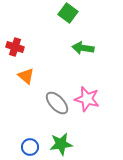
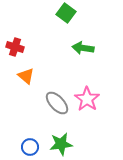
green square: moved 2 px left
pink star: rotated 20 degrees clockwise
